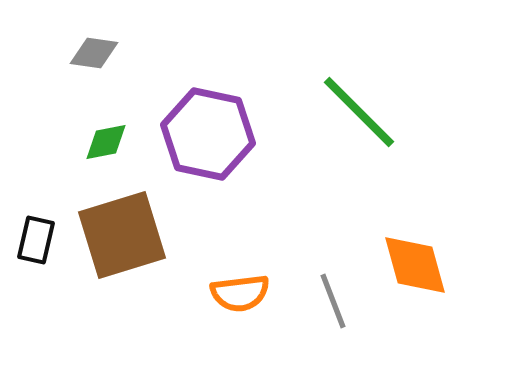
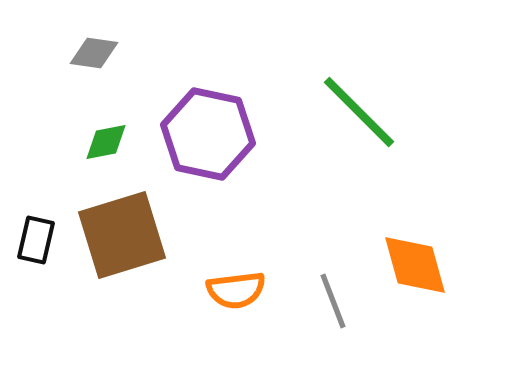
orange semicircle: moved 4 px left, 3 px up
